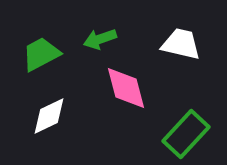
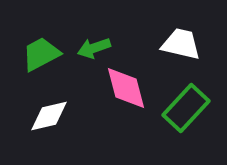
green arrow: moved 6 px left, 9 px down
white diamond: rotated 12 degrees clockwise
green rectangle: moved 26 px up
